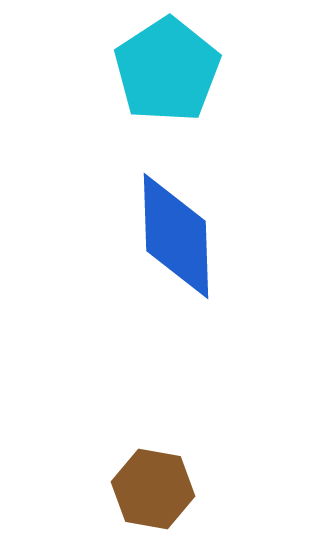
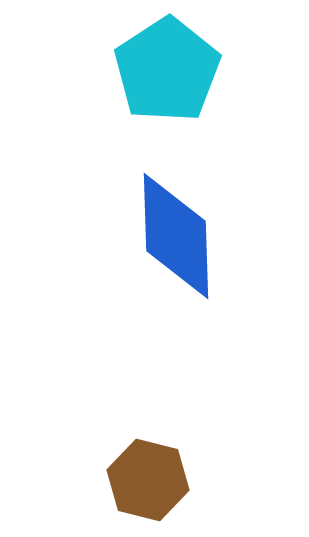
brown hexagon: moved 5 px left, 9 px up; rotated 4 degrees clockwise
